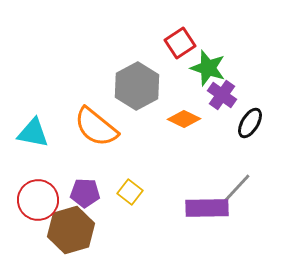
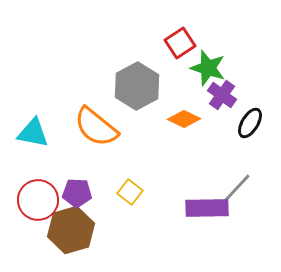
purple pentagon: moved 8 px left
